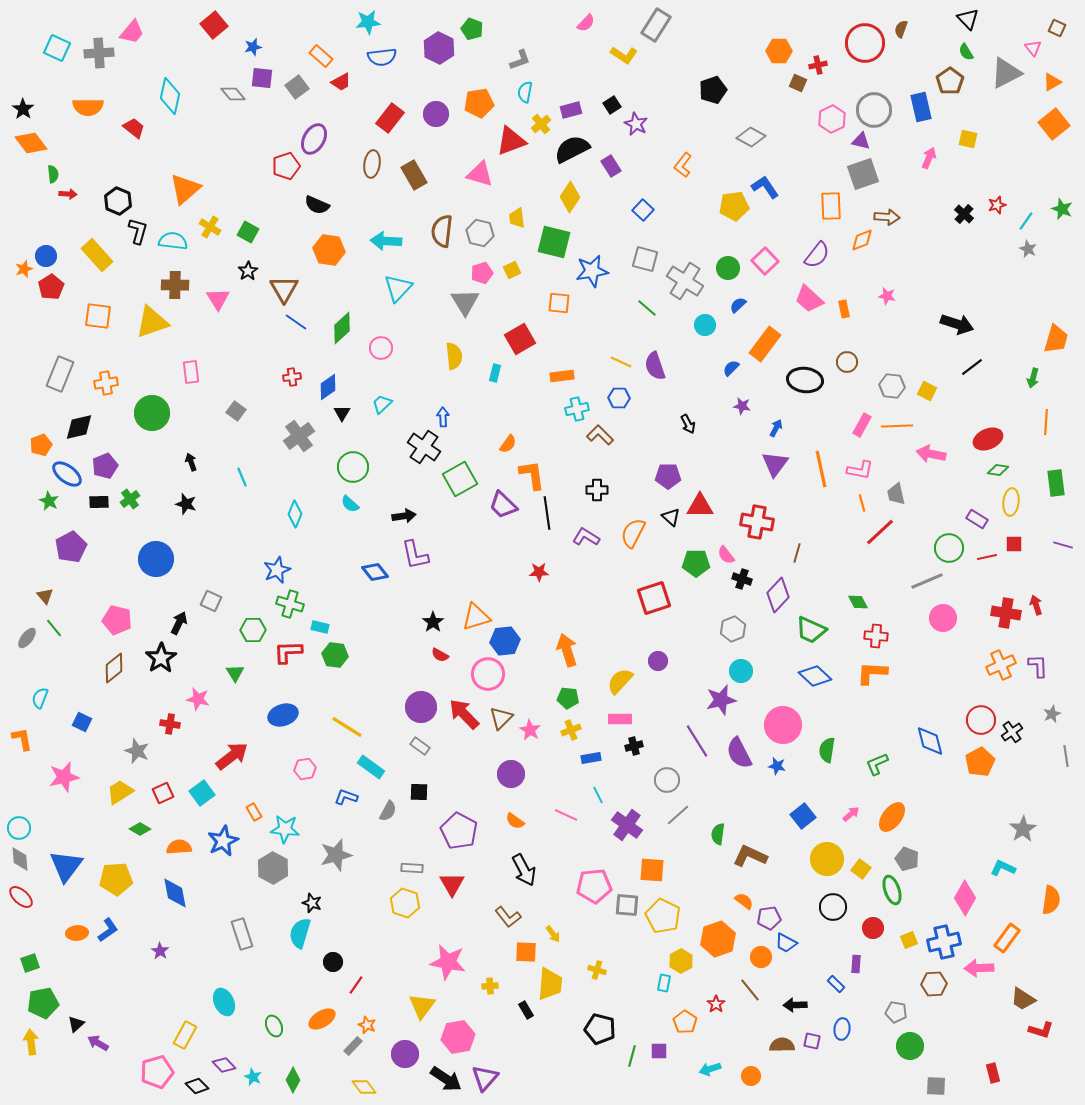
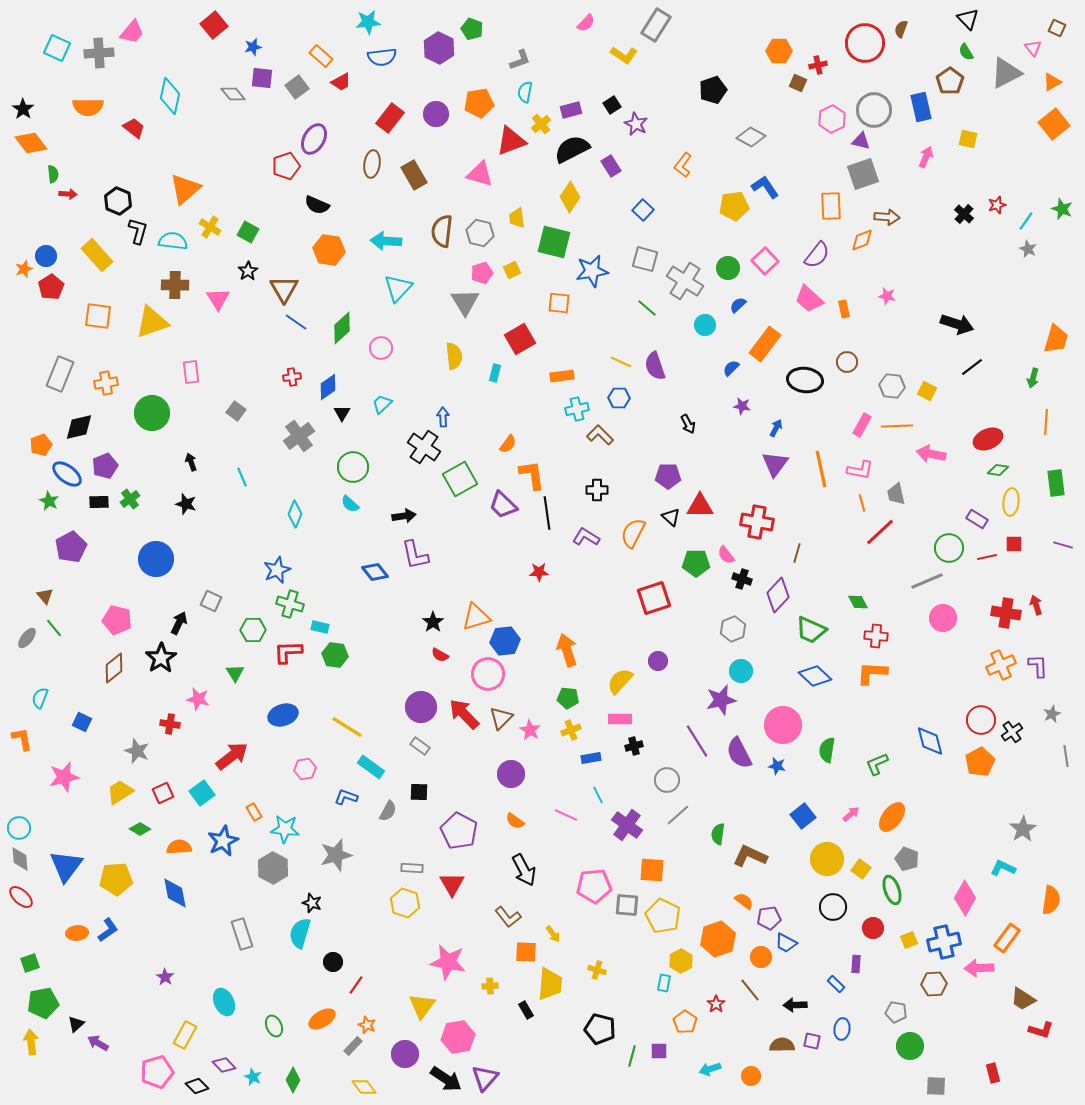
pink arrow at (929, 158): moved 3 px left, 1 px up
purple star at (160, 951): moved 5 px right, 26 px down
